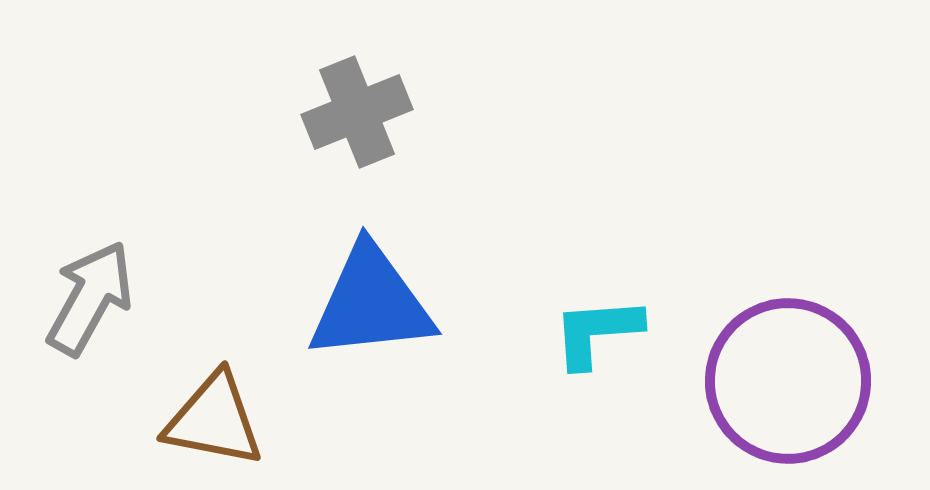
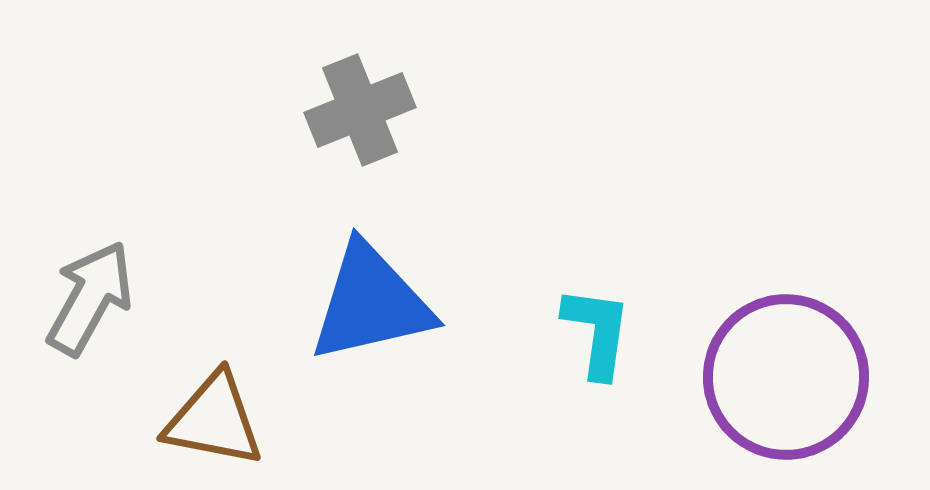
gray cross: moved 3 px right, 2 px up
blue triangle: rotated 7 degrees counterclockwise
cyan L-shape: rotated 102 degrees clockwise
purple circle: moved 2 px left, 4 px up
